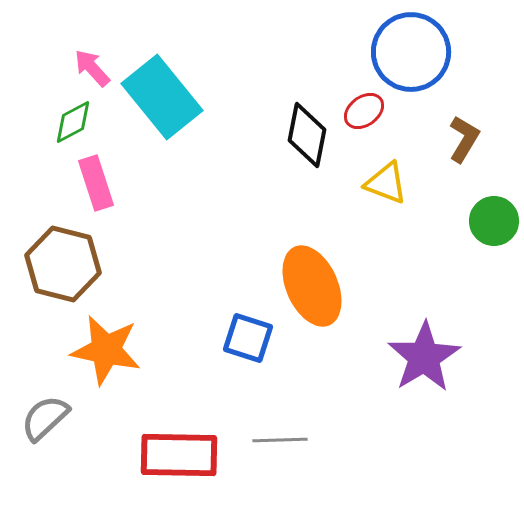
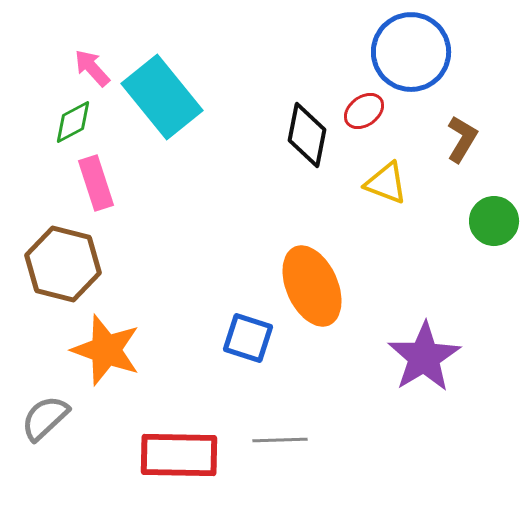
brown L-shape: moved 2 px left
orange star: rotated 8 degrees clockwise
